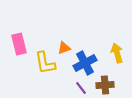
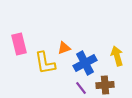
yellow arrow: moved 3 px down
